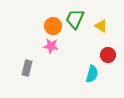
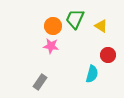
gray rectangle: moved 13 px right, 14 px down; rotated 21 degrees clockwise
